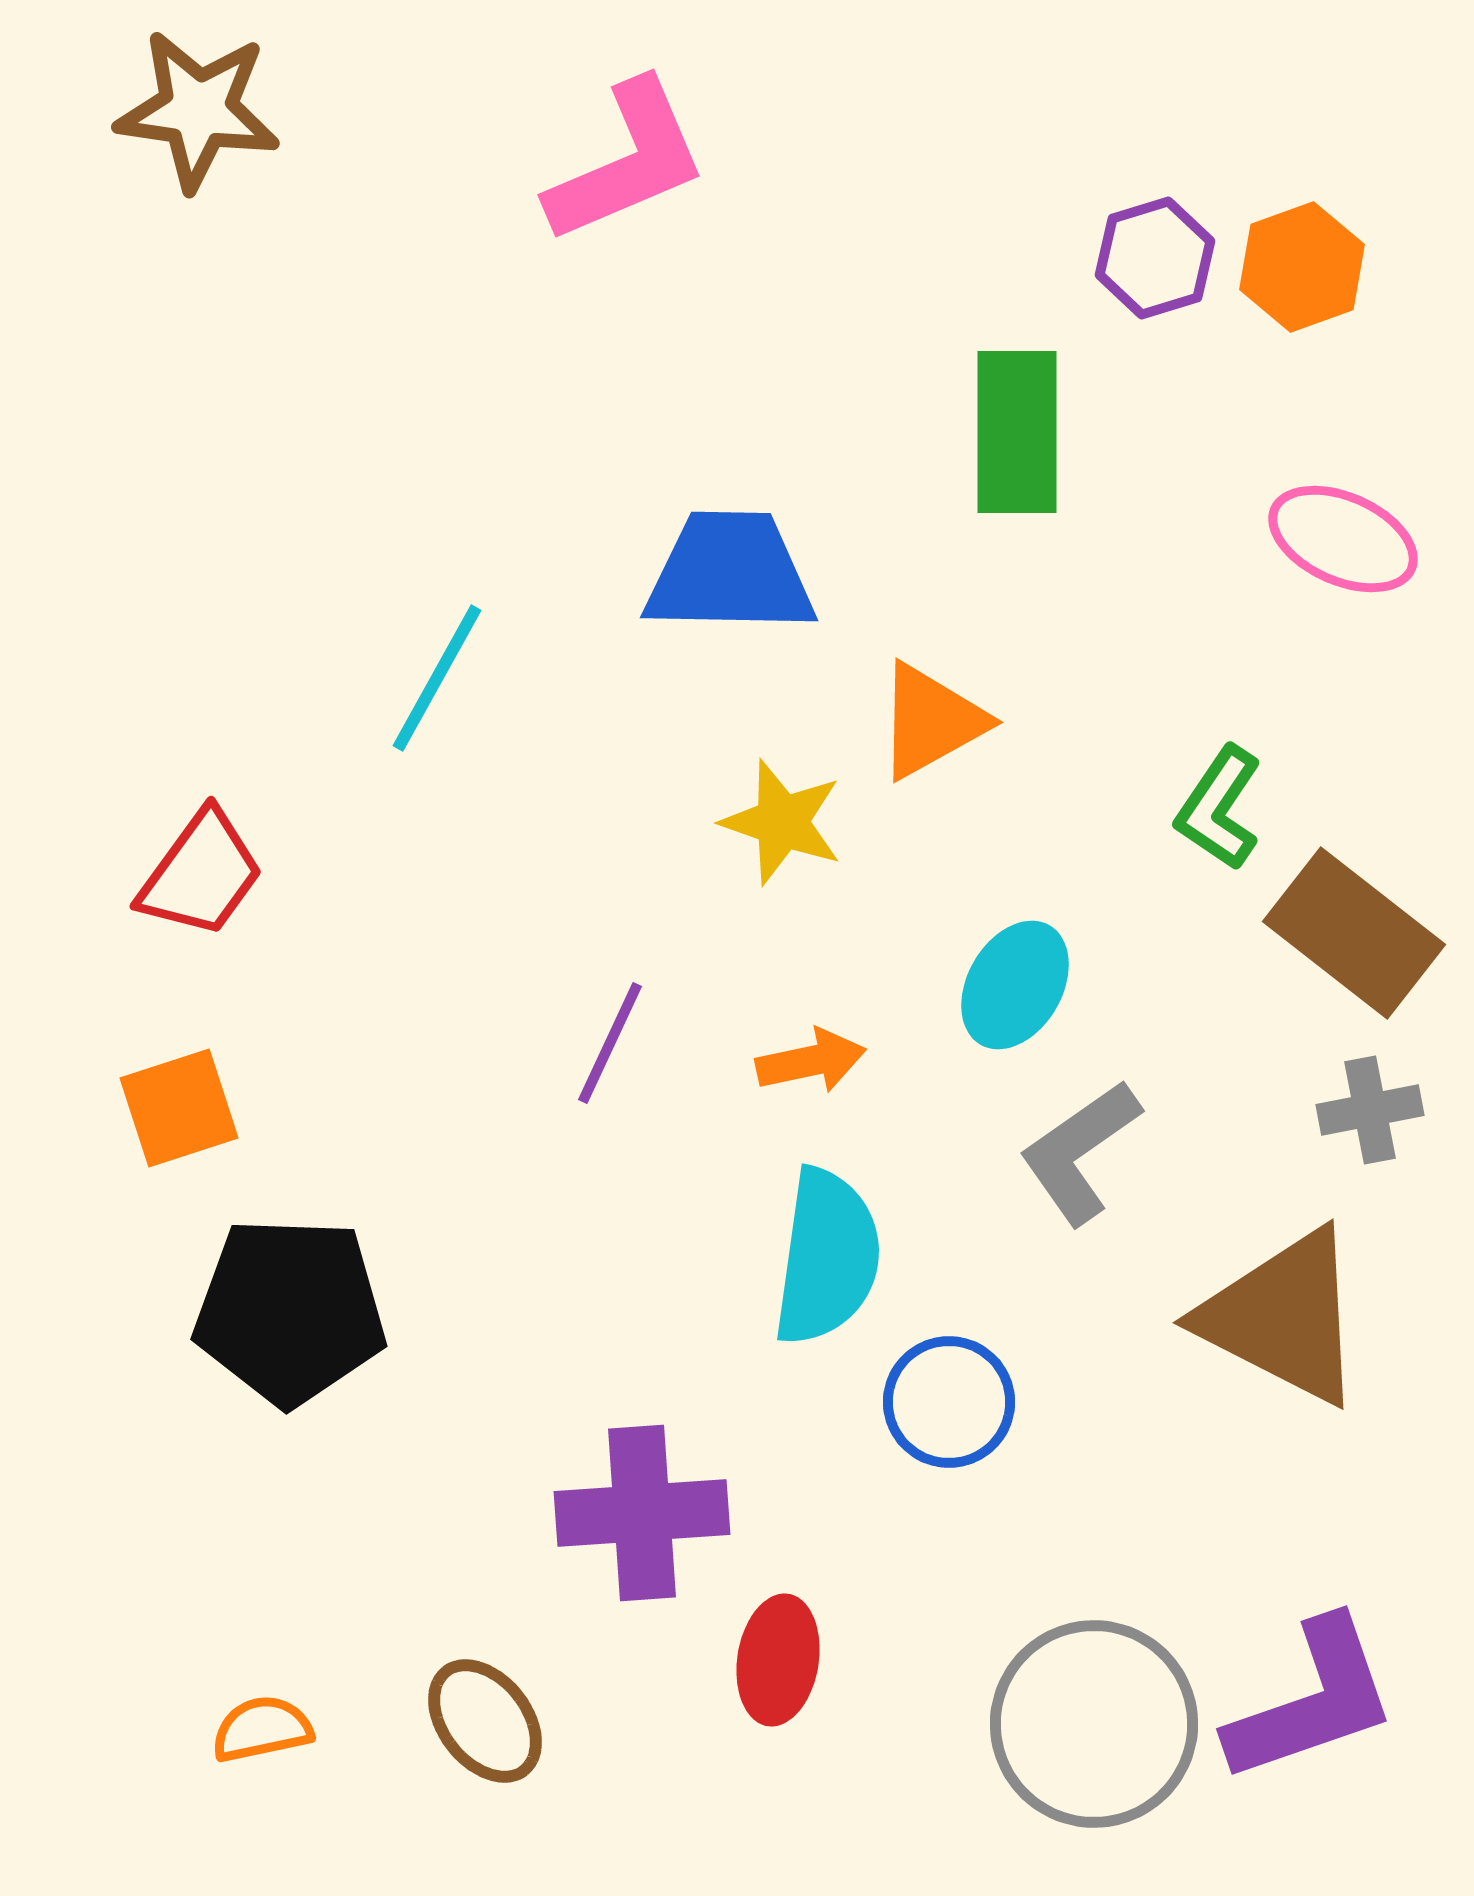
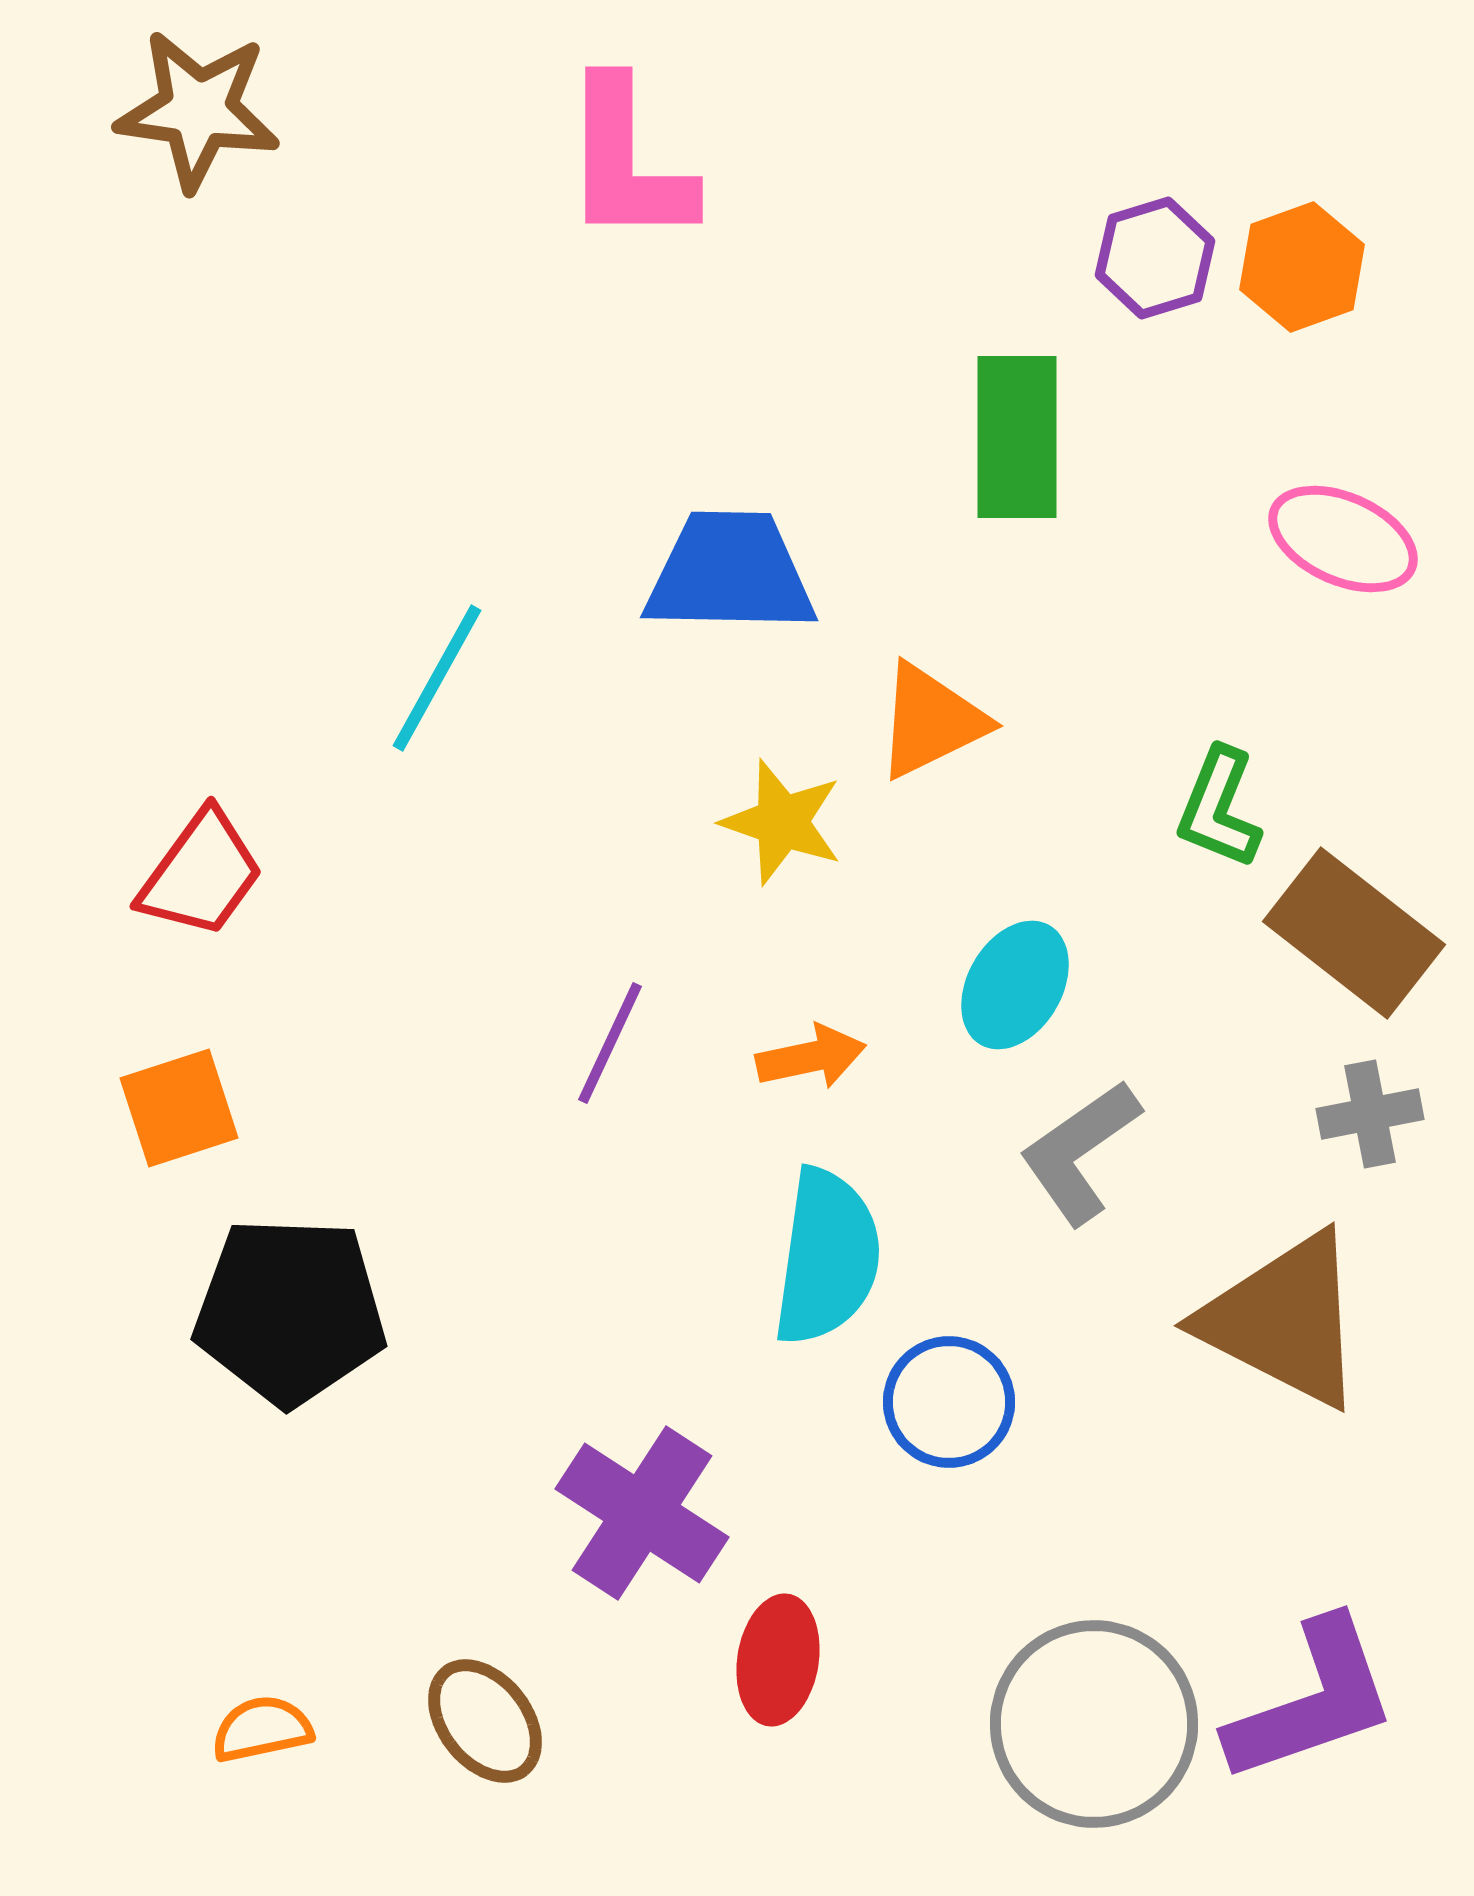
pink L-shape: rotated 113 degrees clockwise
green rectangle: moved 5 px down
orange triangle: rotated 3 degrees clockwise
green L-shape: rotated 12 degrees counterclockwise
orange arrow: moved 4 px up
gray cross: moved 4 px down
brown triangle: moved 1 px right, 3 px down
purple cross: rotated 37 degrees clockwise
